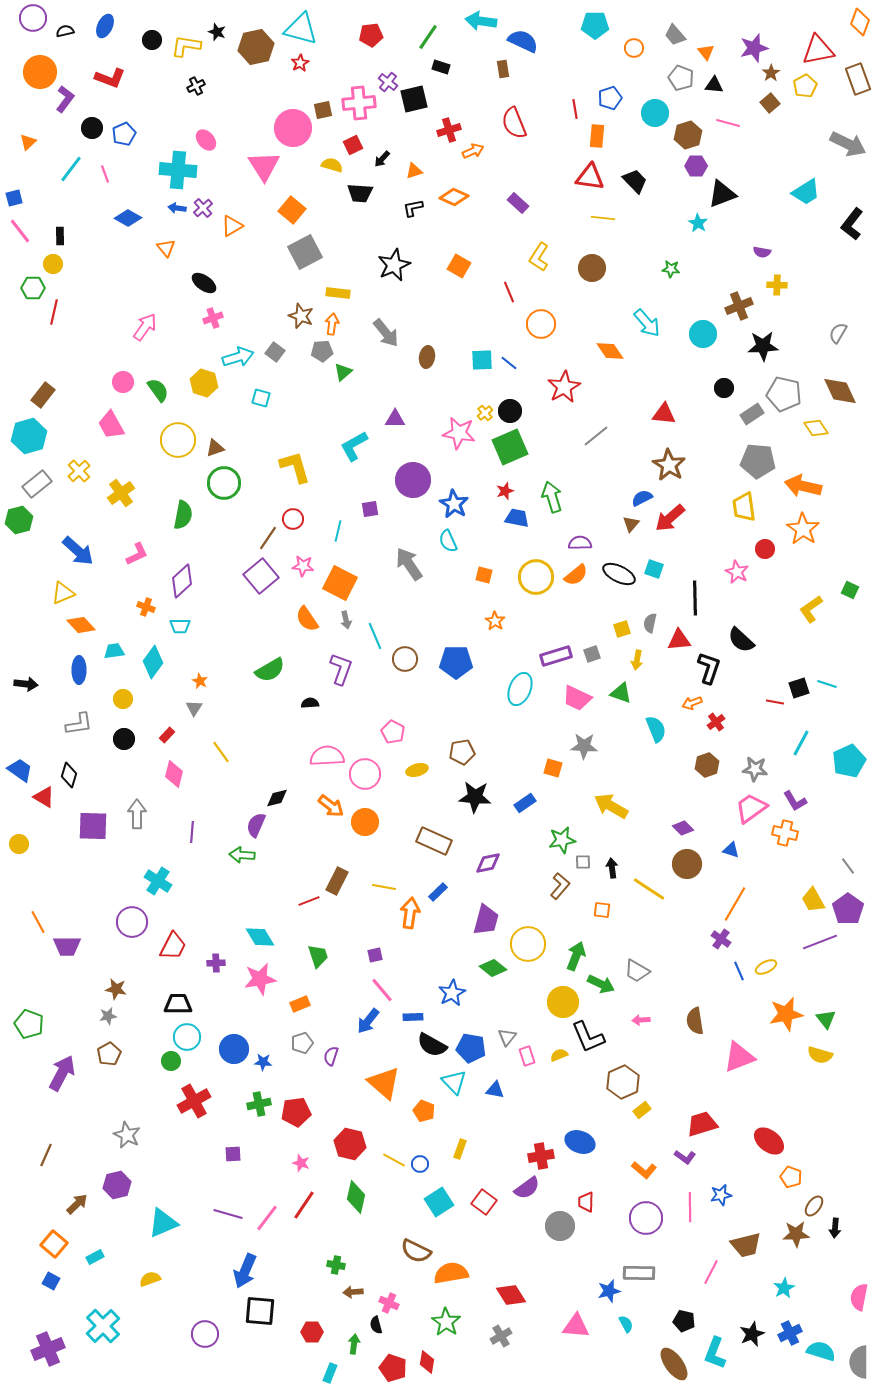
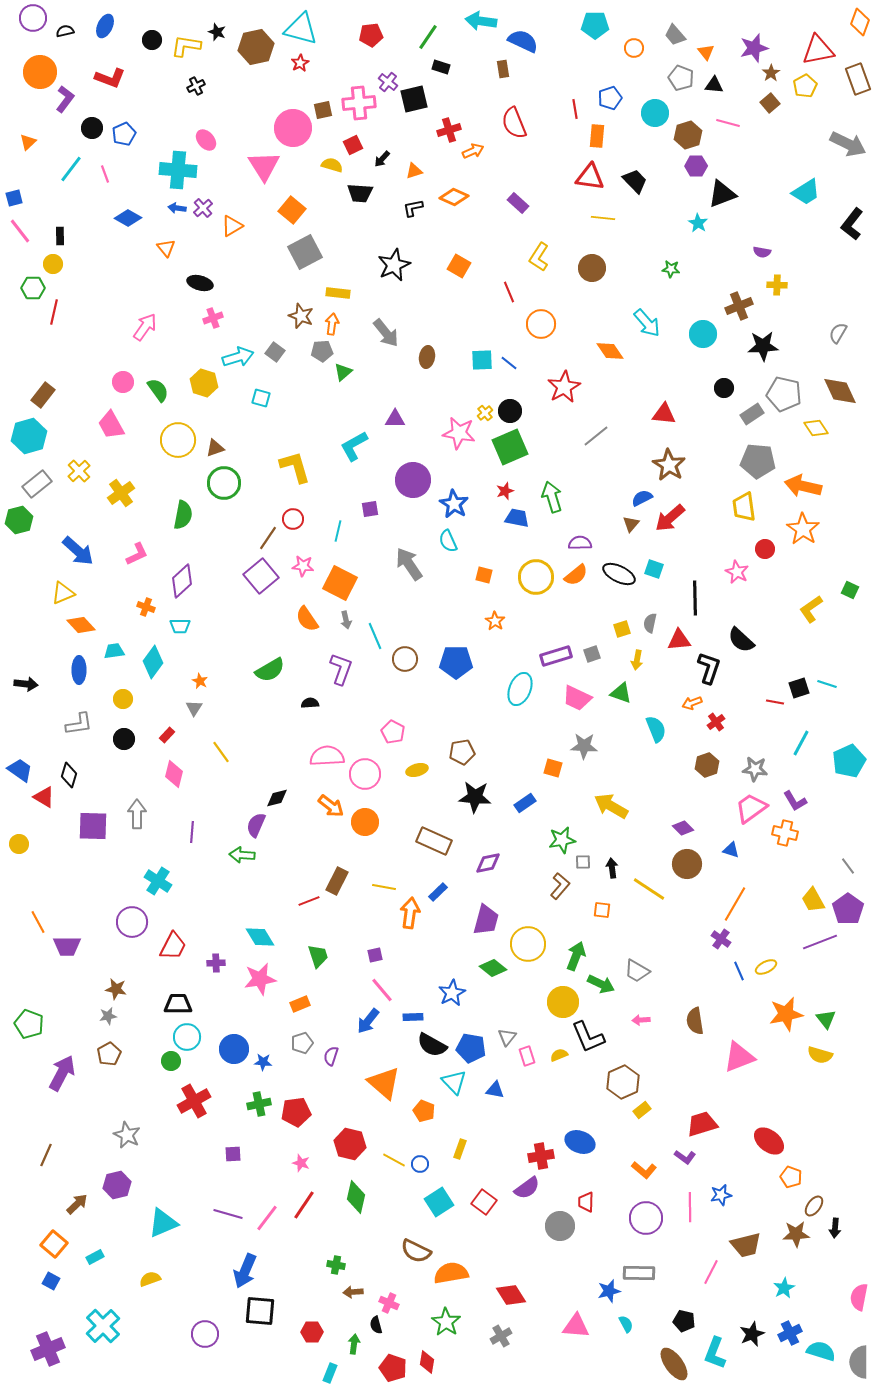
black ellipse at (204, 283): moved 4 px left; rotated 20 degrees counterclockwise
